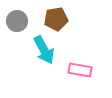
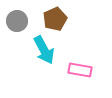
brown pentagon: moved 1 px left; rotated 15 degrees counterclockwise
